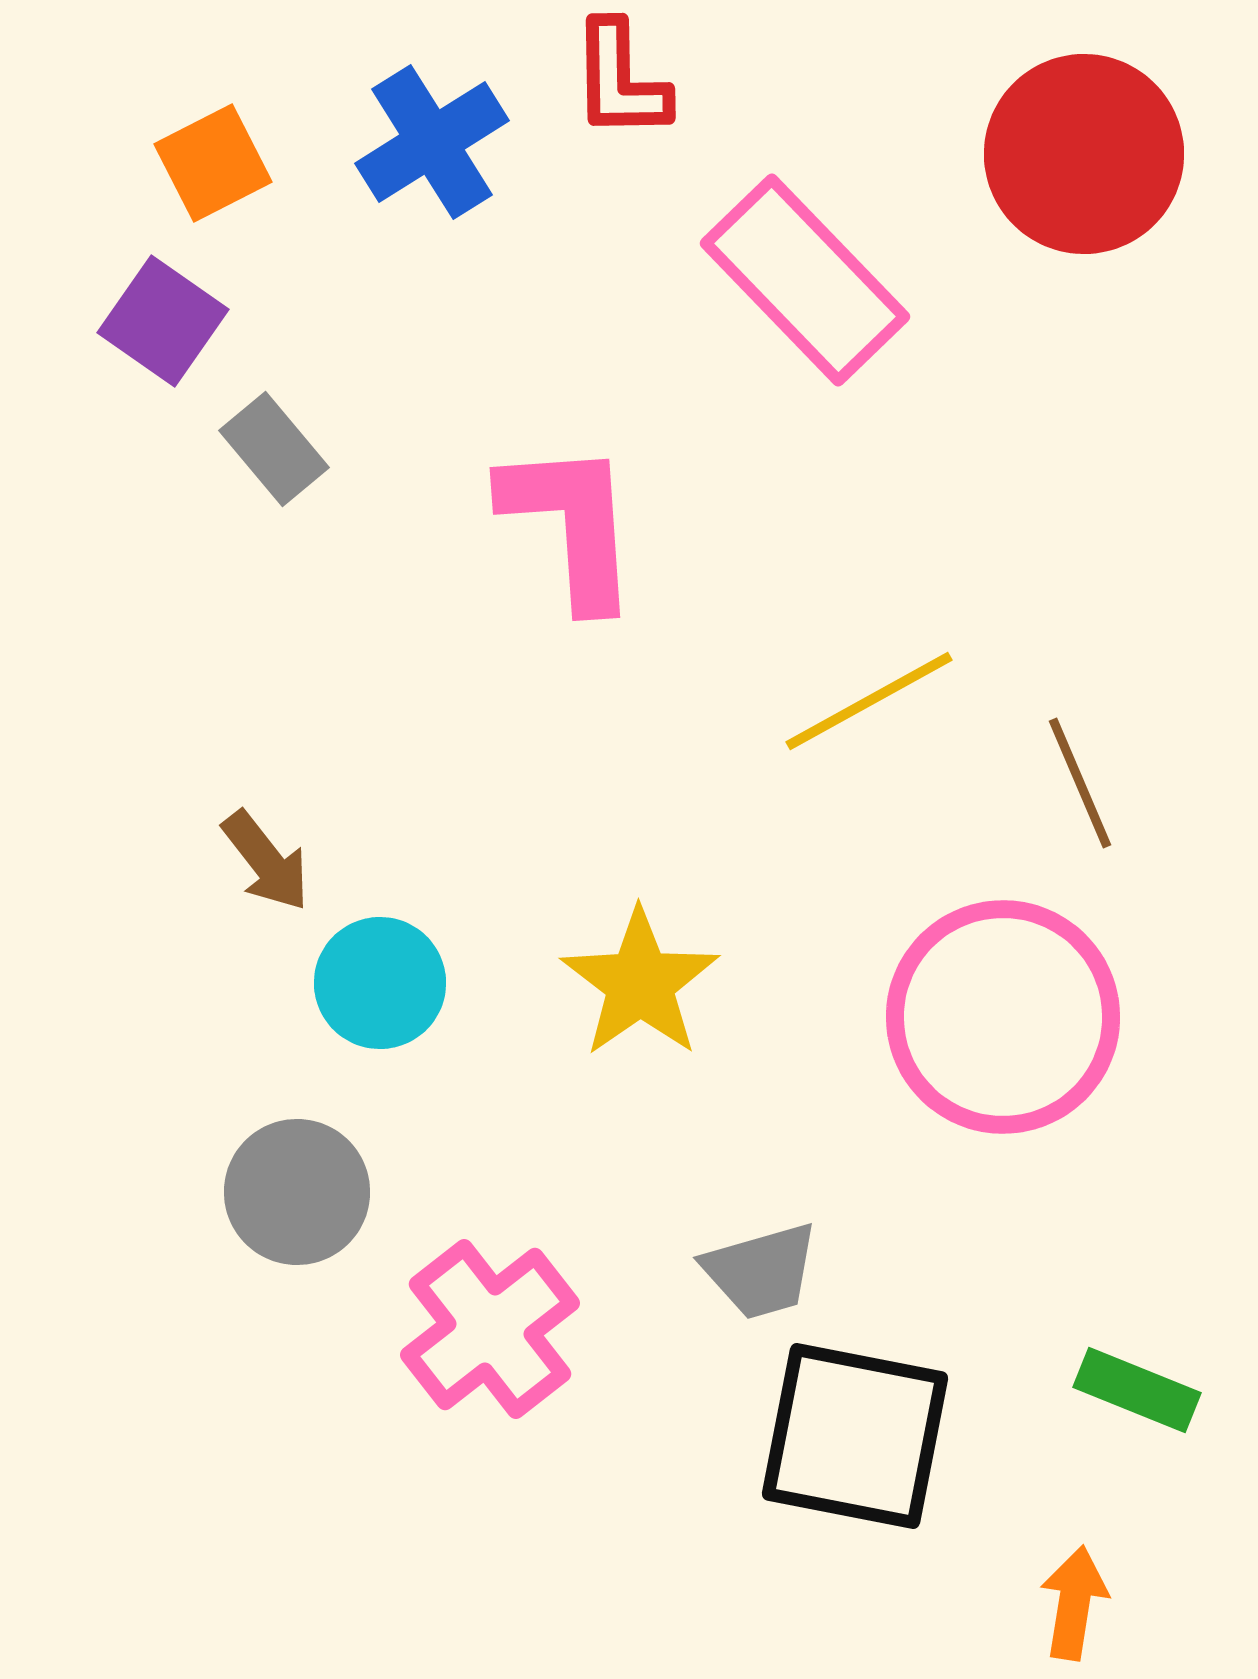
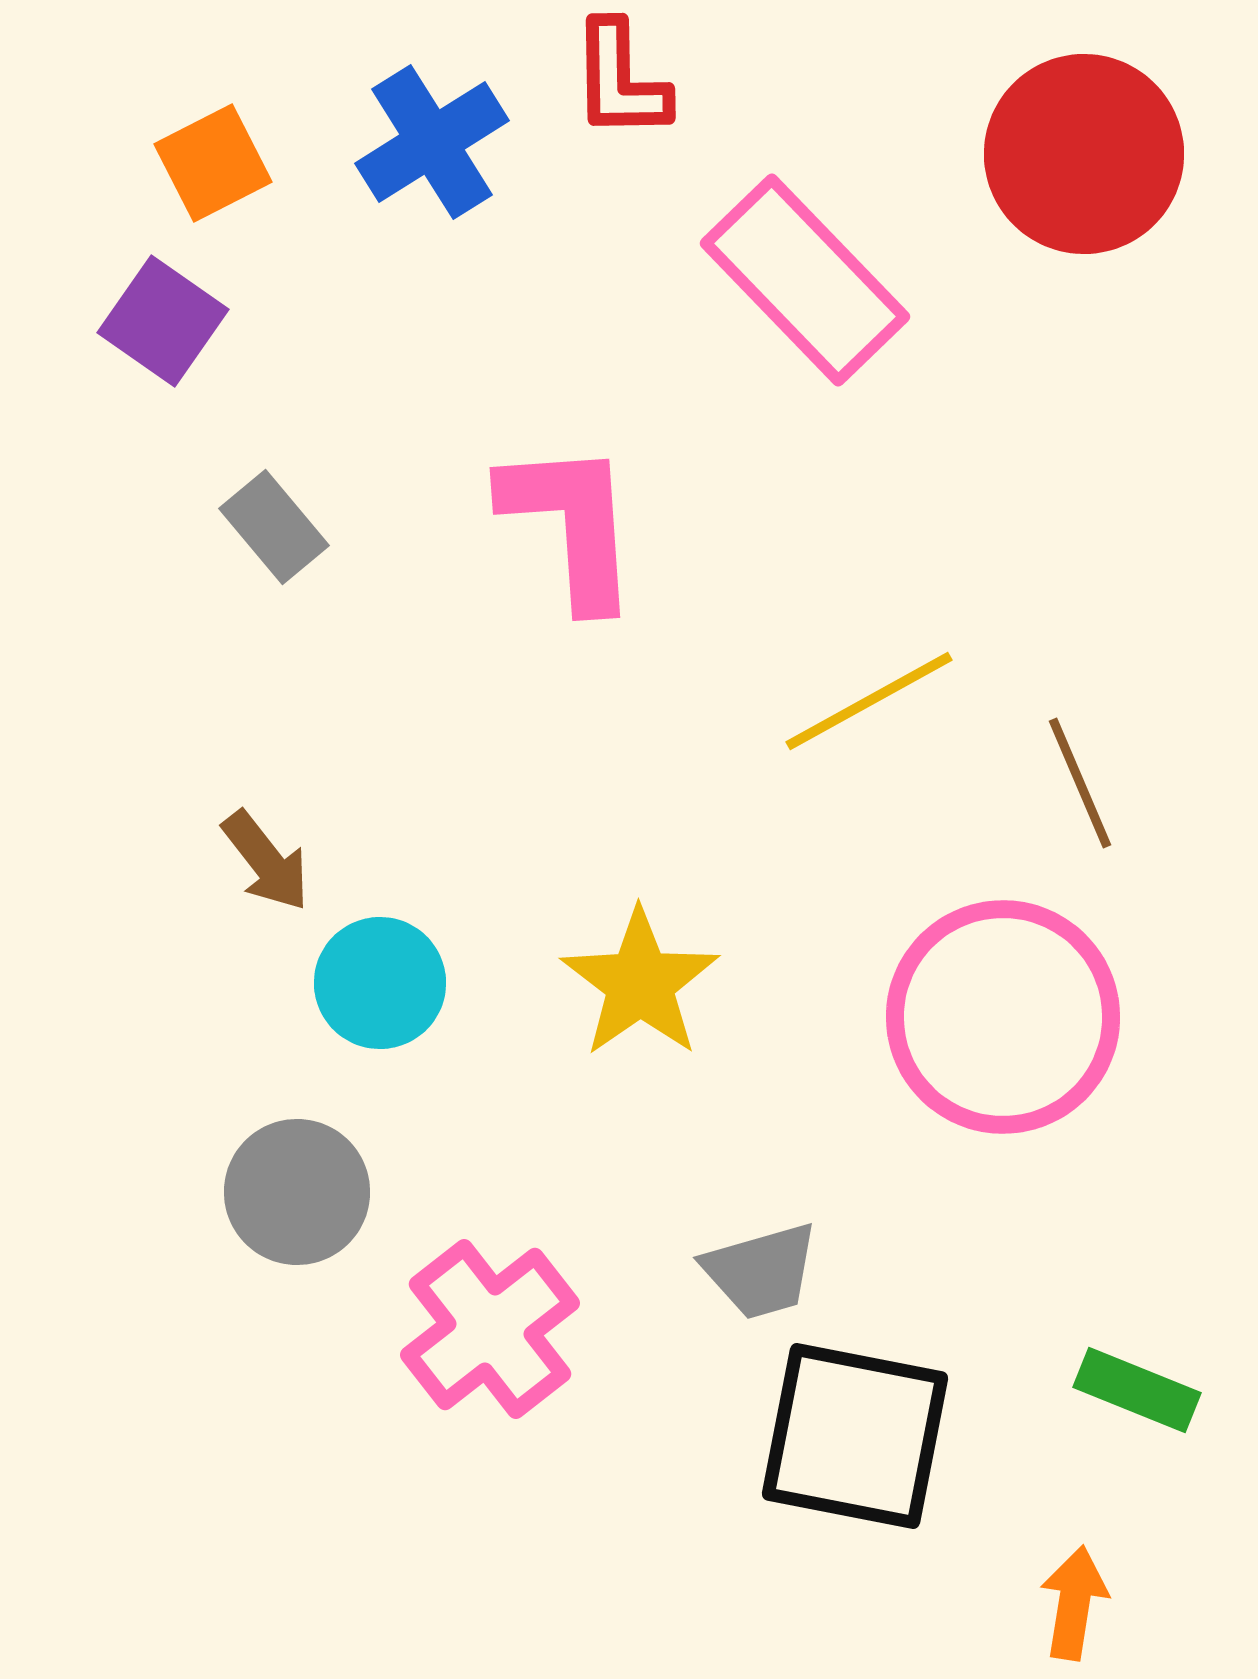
gray rectangle: moved 78 px down
